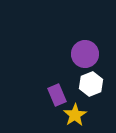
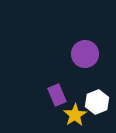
white hexagon: moved 6 px right, 18 px down
